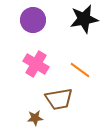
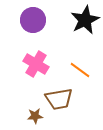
black star: moved 1 px right, 1 px down; rotated 16 degrees counterclockwise
brown star: moved 2 px up
